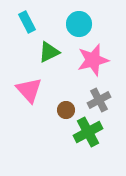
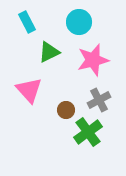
cyan circle: moved 2 px up
green cross: rotated 8 degrees counterclockwise
